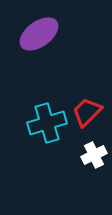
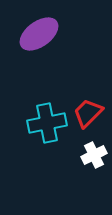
red trapezoid: moved 1 px right, 1 px down
cyan cross: rotated 6 degrees clockwise
